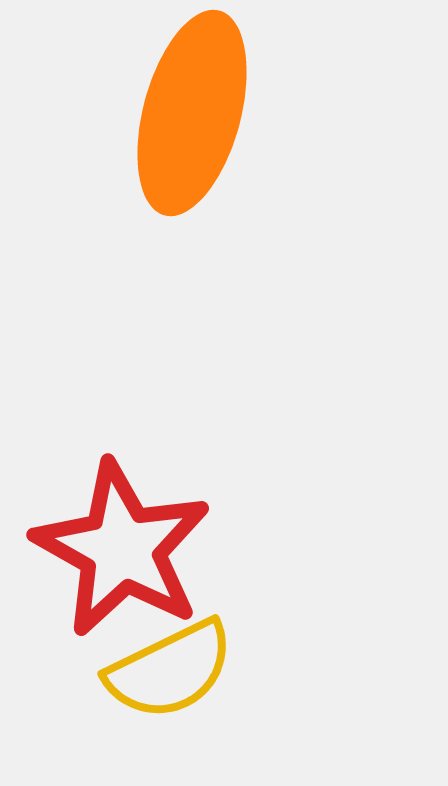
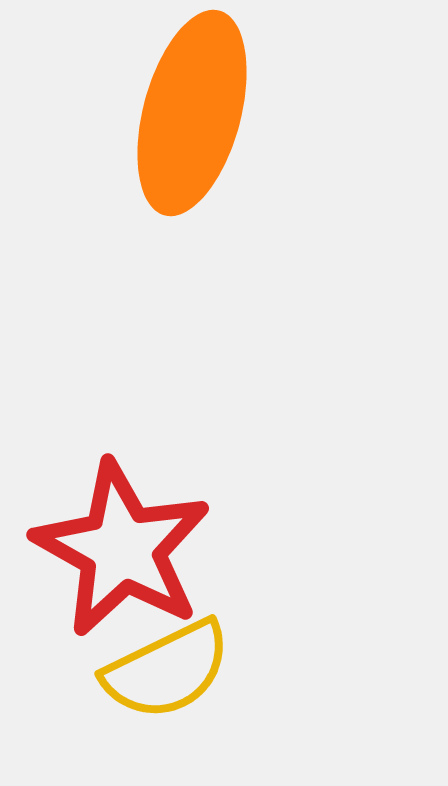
yellow semicircle: moved 3 px left
